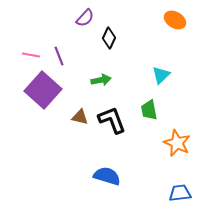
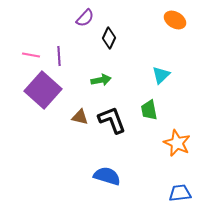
purple line: rotated 18 degrees clockwise
